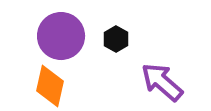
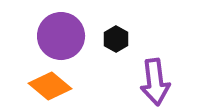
purple arrow: moved 7 px left; rotated 138 degrees counterclockwise
orange diamond: rotated 63 degrees counterclockwise
